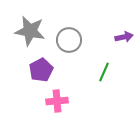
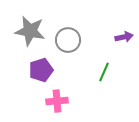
gray circle: moved 1 px left
purple pentagon: rotated 10 degrees clockwise
